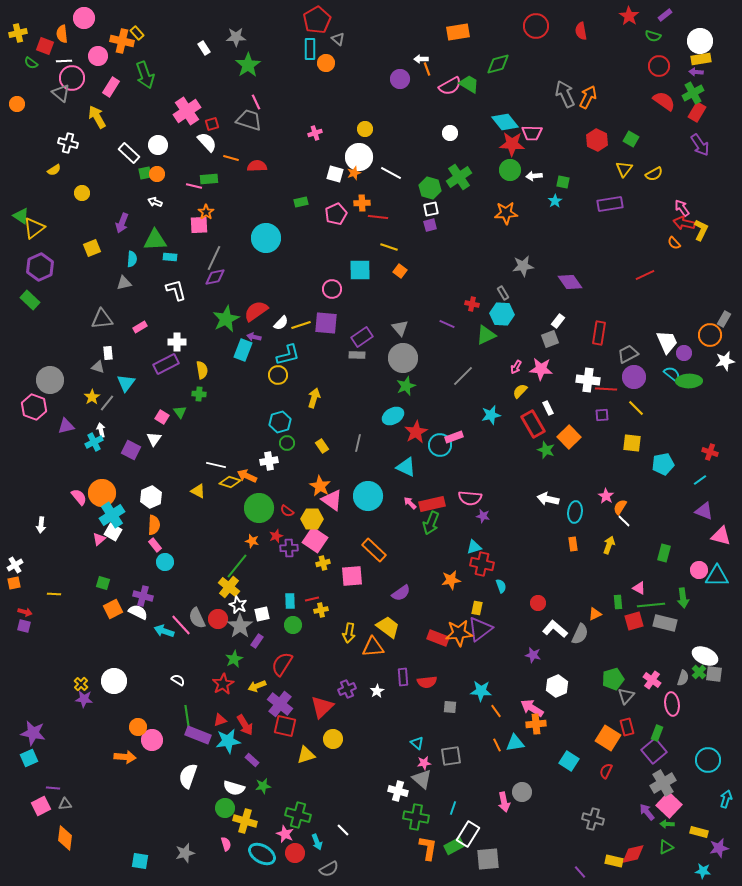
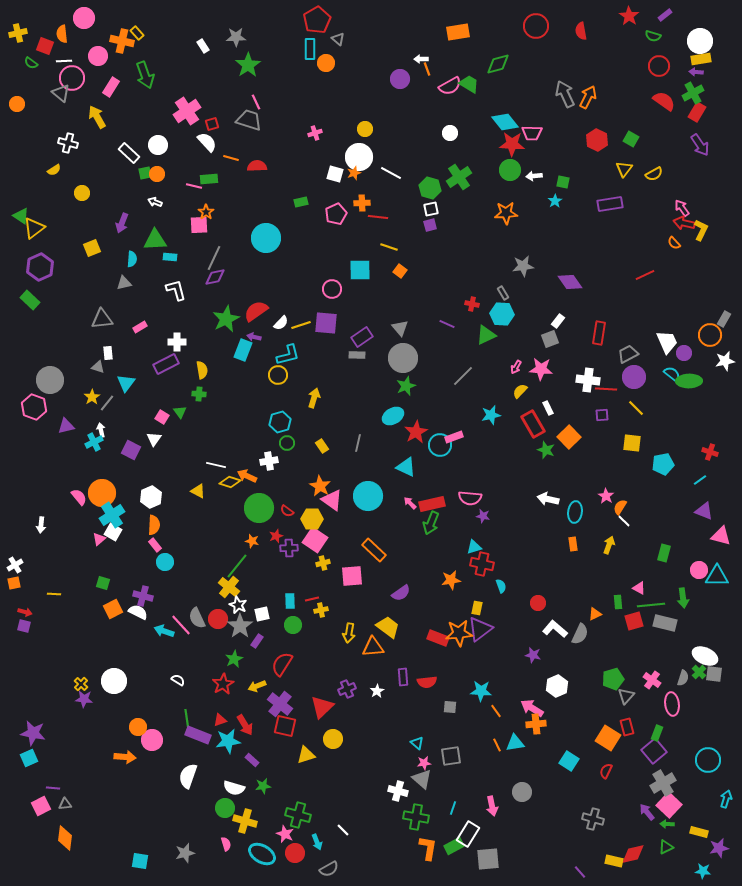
white rectangle at (204, 48): moved 1 px left, 2 px up
green line at (187, 716): moved 4 px down
pink arrow at (504, 802): moved 12 px left, 4 px down
